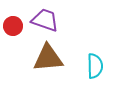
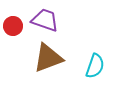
brown triangle: rotated 16 degrees counterclockwise
cyan semicircle: rotated 20 degrees clockwise
